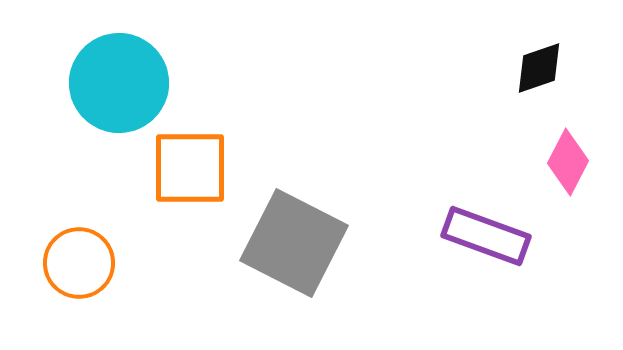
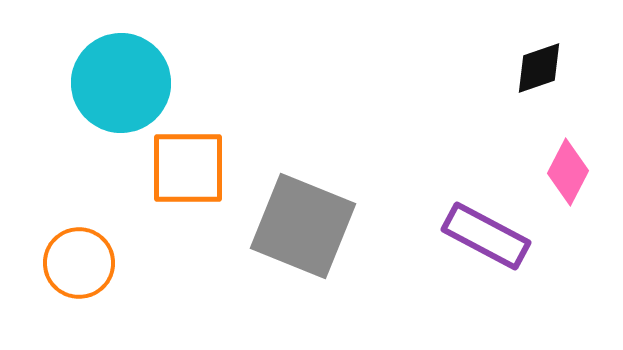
cyan circle: moved 2 px right
pink diamond: moved 10 px down
orange square: moved 2 px left
purple rectangle: rotated 8 degrees clockwise
gray square: moved 9 px right, 17 px up; rotated 5 degrees counterclockwise
